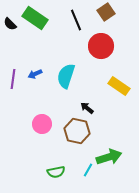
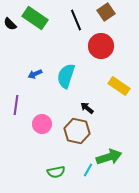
purple line: moved 3 px right, 26 px down
